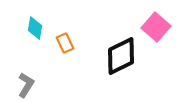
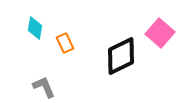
pink square: moved 4 px right, 6 px down
gray L-shape: moved 18 px right, 2 px down; rotated 55 degrees counterclockwise
